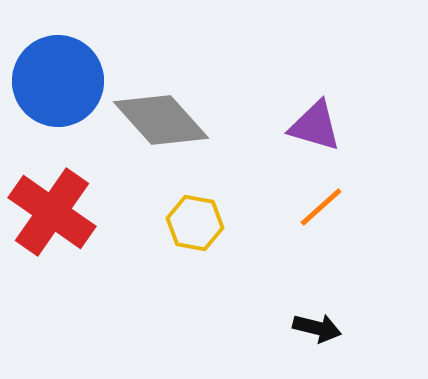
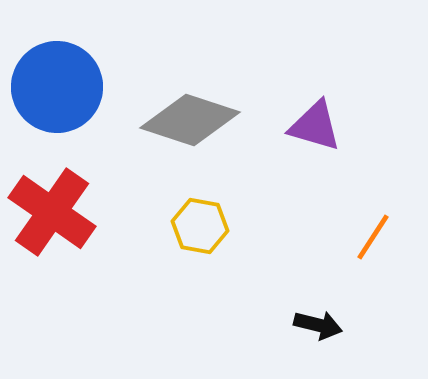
blue circle: moved 1 px left, 6 px down
gray diamond: moved 29 px right; rotated 30 degrees counterclockwise
orange line: moved 52 px right, 30 px down; rotated 15 degrees counterclockwise
yellow hexagon: moved 5 px right, 3 px down
black arrow: moved 1 px right, 3 px up
